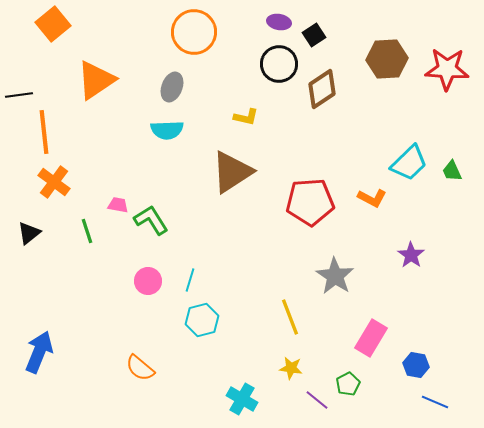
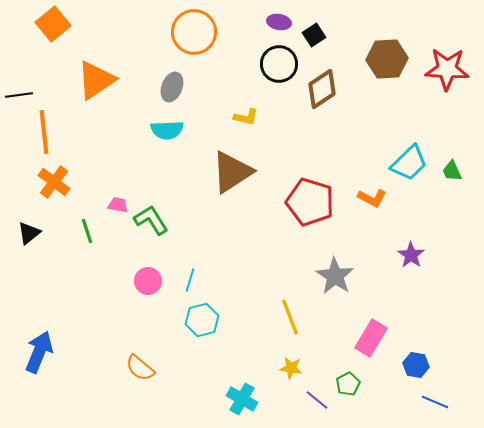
red pentagon: rotated 21 degrees clockwise
